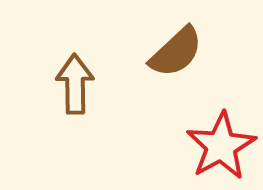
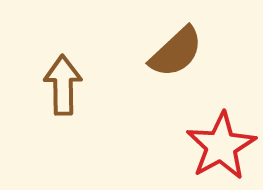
brown arrow: moved 12 px left, 1 px down
